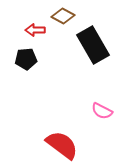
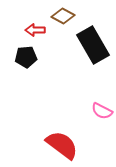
black pentagon: moved 2 px up
